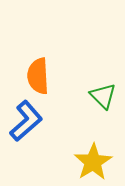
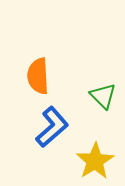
blue L-shape: moved 26 px right, 6 px down
yellow star: moved 2 px right, 1 px up
